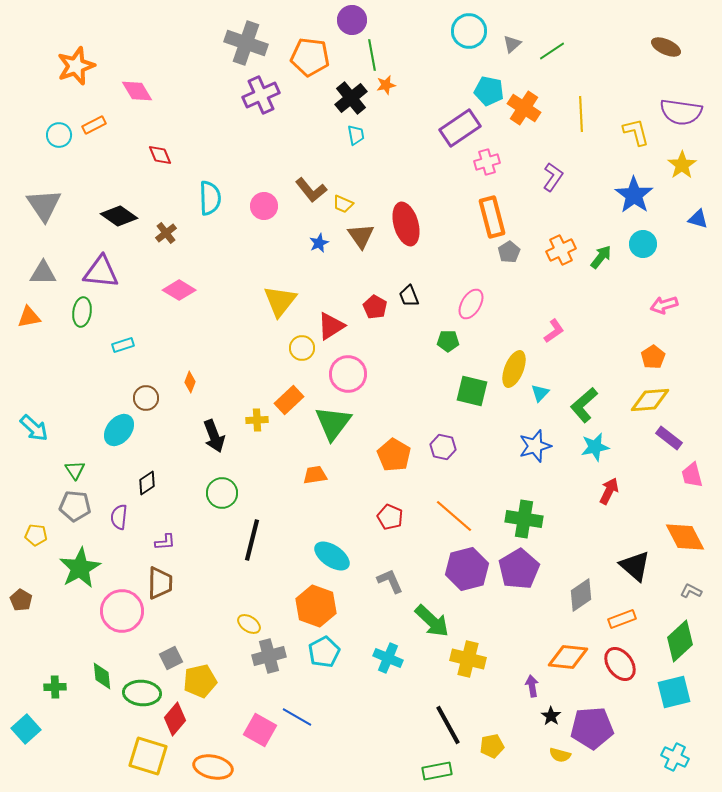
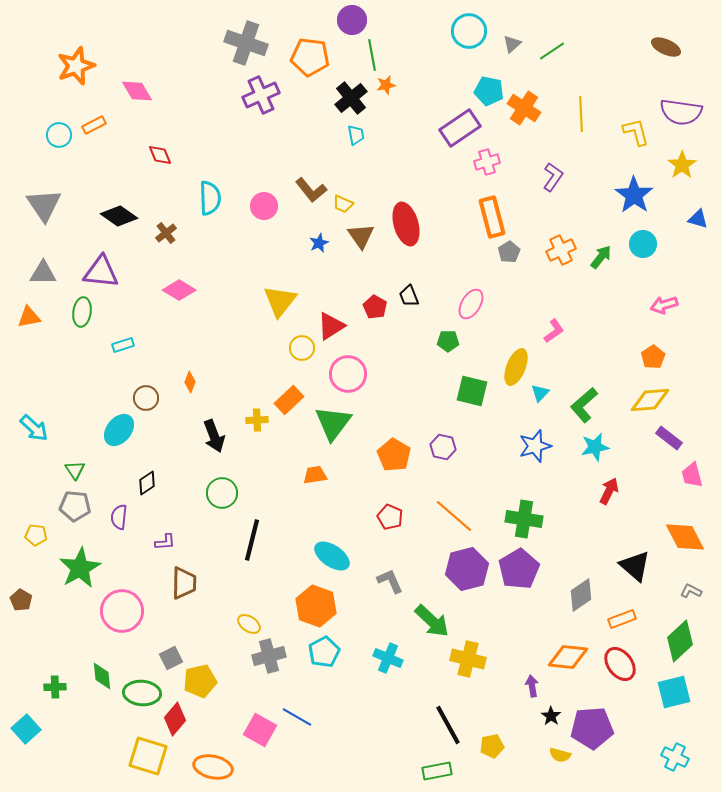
yellow ellipse at (514, 369): moved 2 px right, 2 px up
brown trapezoid at (160, 583): moved 24 px right
